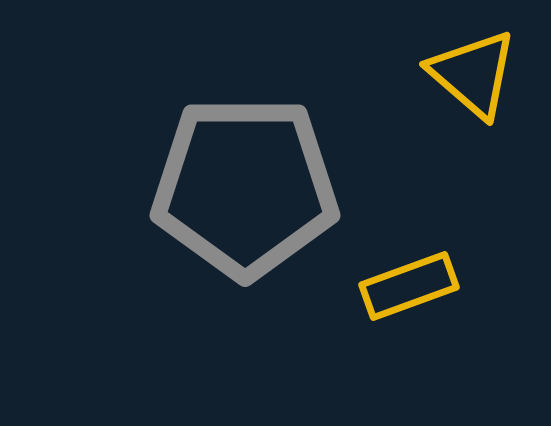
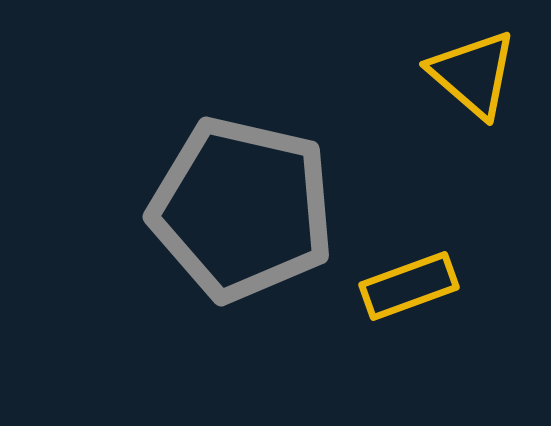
gray pentagon: moved 3 px left, 22 px down; rotated 13 degrees clockwise
